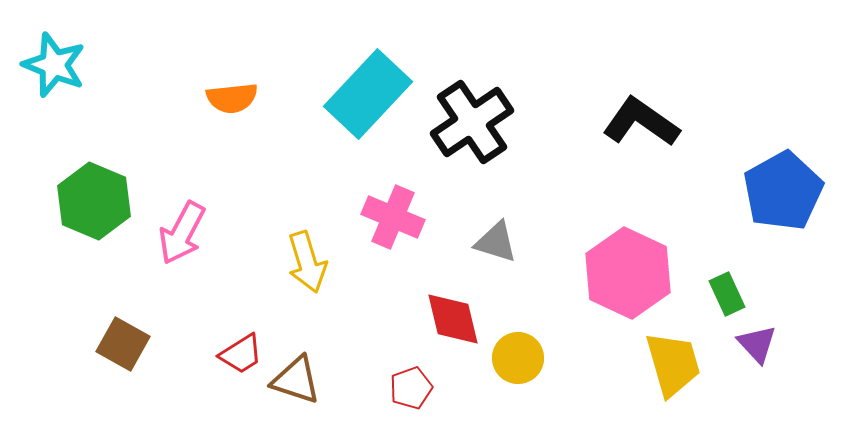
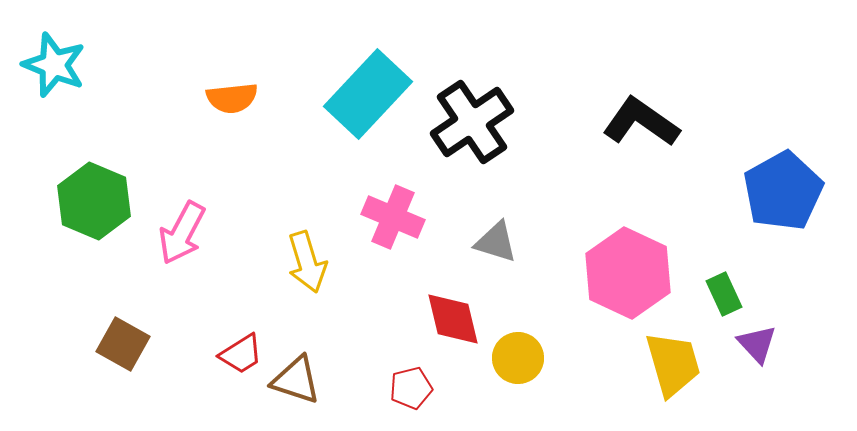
green rectangle: moved 3 px left
red pentagon: rotated 6 degrees clockwise
